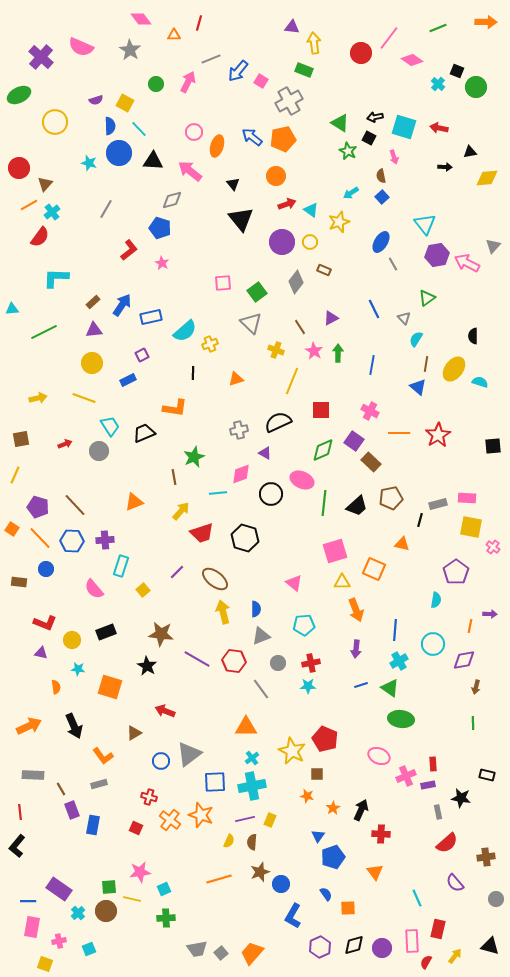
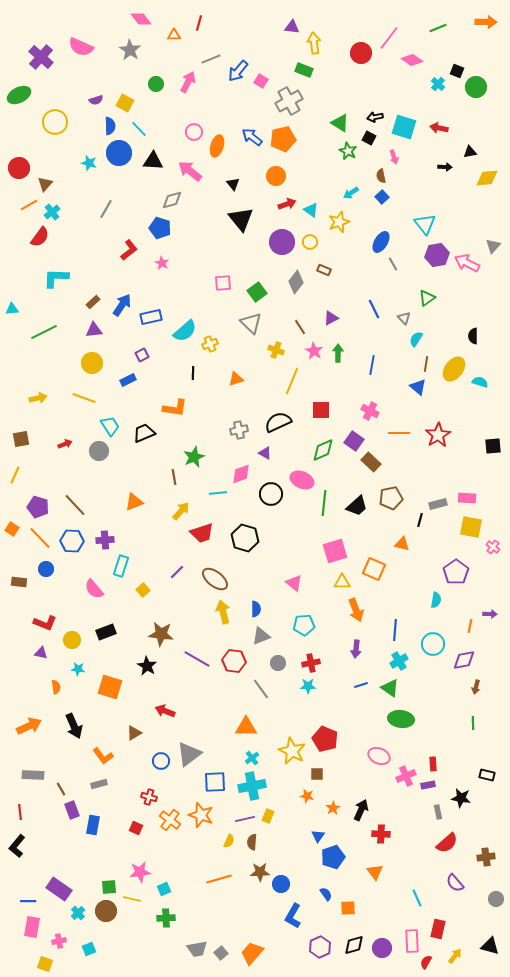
yellow rectangle at (270, 820): moved 2 px left, 4 px up
brown star at (260, 872): rotated 18 degrees clockwise
